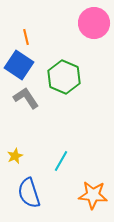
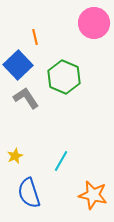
orange line: moved 9 px right
blue square: moved 1 px left; rotated 12 degrees clockwise
orange star: rotated 8 degrees clockwise
